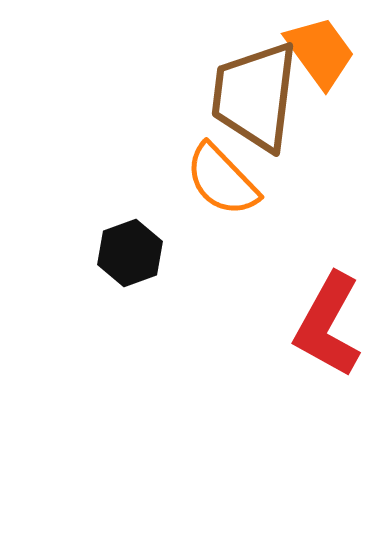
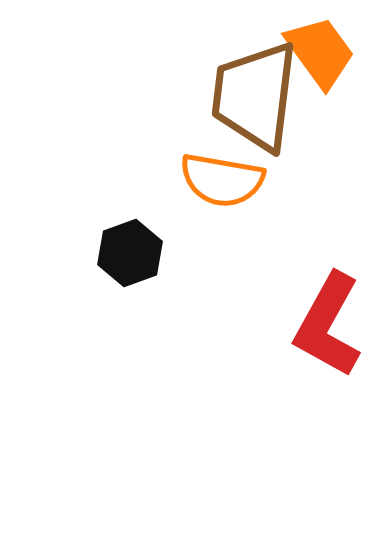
orange semicircle: rotated 36 degrees counterclockwise
